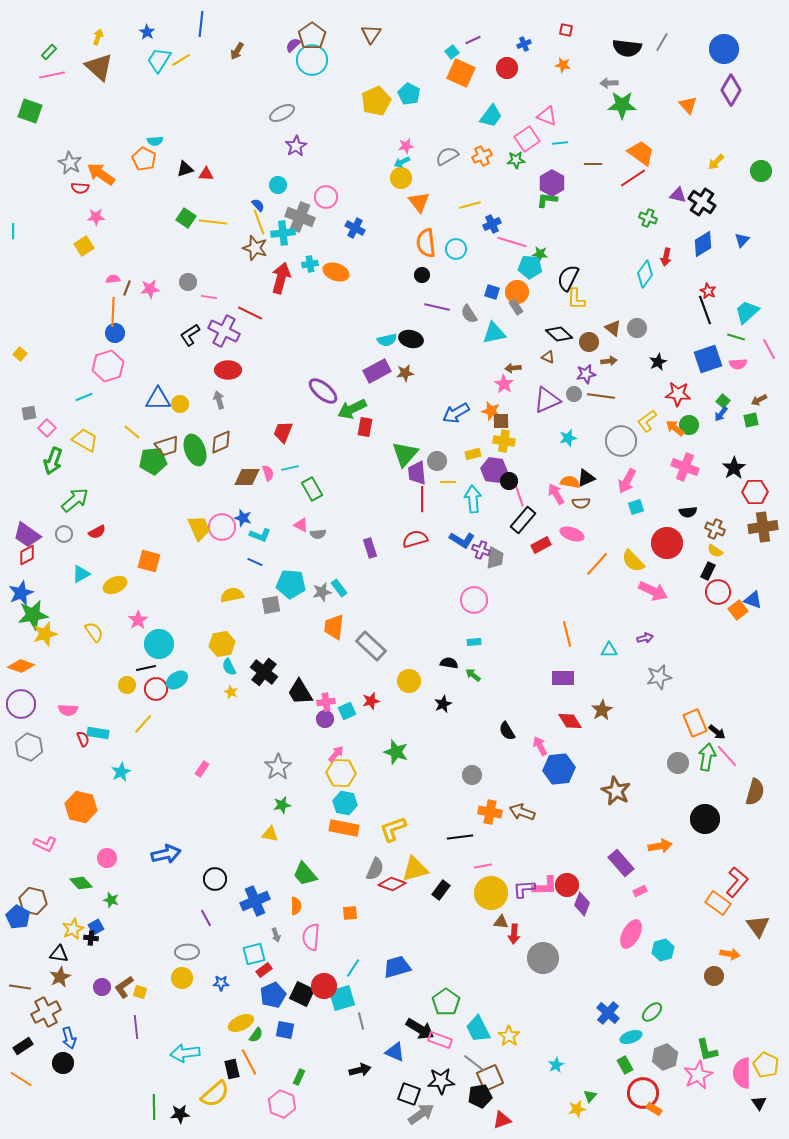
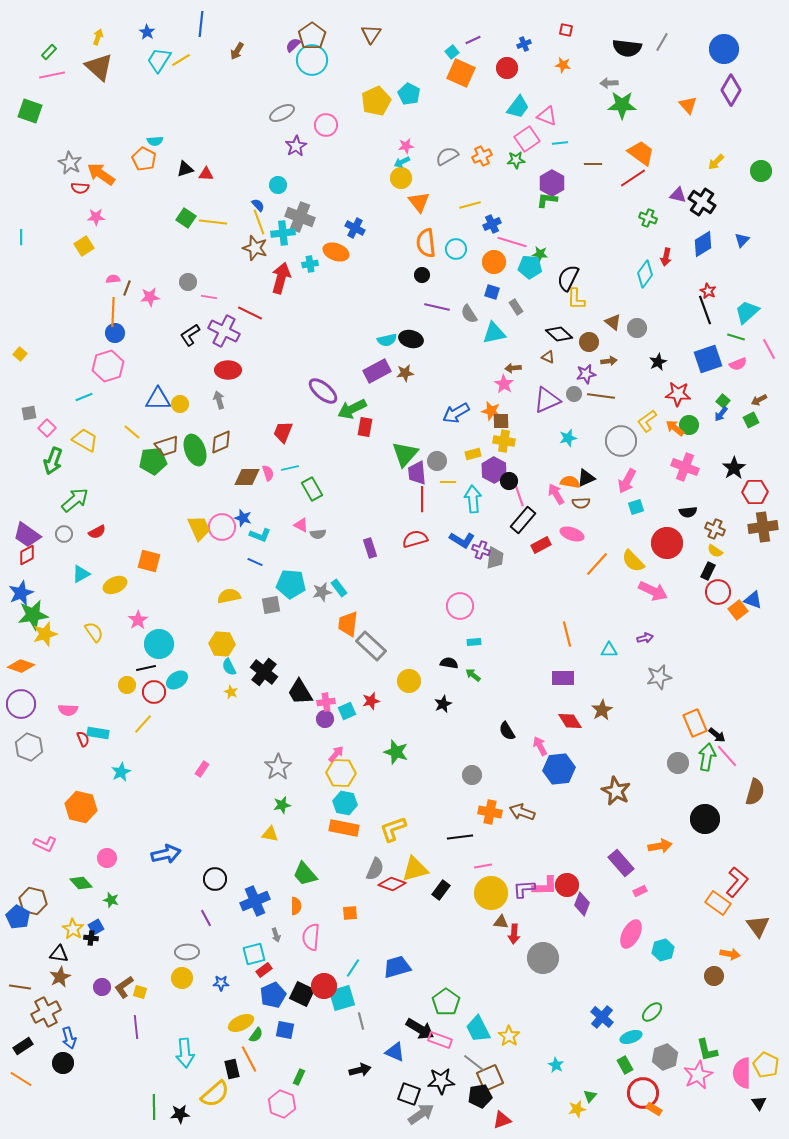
cyan trapezoid at (491, 116): moved 27 px right, 9 px up
pink circle at (326, 197): moved 72 px up
cyan line at (13, 231): moved 8 px right, 6 px down
orange ellipse at (336, 272): moved 20 px up
pink star at (150, 289): moved 8 px down
orange circle at (517, 292): moved 23 px left, 30 px up
brown triangle at (613, 328): moved 6 px up
pink semicircle at (738, 364): rotated 18 degrees counterclockwise
green square at (751, 420): rotated 14 degrees counterclockwise
purple hexagon at (494, 470): rotated 20 degrees clockwise
yellow semicircle at (232, 595): moved 3 px left, 1 px down
pink circle at (474, 600): moved 14 px left, 6 px down
orange trapezoid at (334, 627): moved 14 px right, 3 px up
yellow hexagon at (222, 644): rotated 15 degrees clockwise
red circle at (156, 689): moved 2 px left, 3 px down
black arrow at (717, 732): moved 3 px down
yellow star at (73, 929): rotated 15 degrees counterclockwise
blue cross at (608, 1013): moved 6 px left, 4 px down
cyan arrow at (185, 1053): rotated 88 degrees counterclockwise
orange line at (249, 1062): moved 3 px up
cyan star at (556, 1065): rotated 14 degrees counterclockwise
